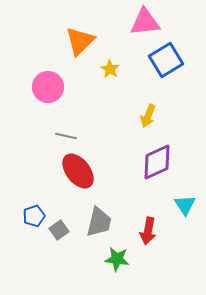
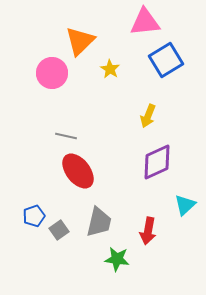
pink circle: moved 4 px right, 14 px up
cyan triangle: rotated 20 degrees clockwise
